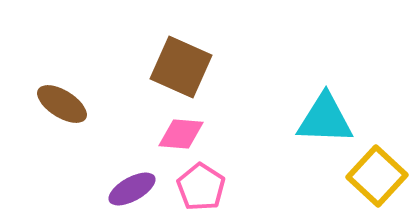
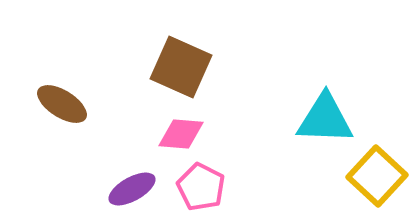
pink pentagon: rotated 6 degrees counterclockwise
